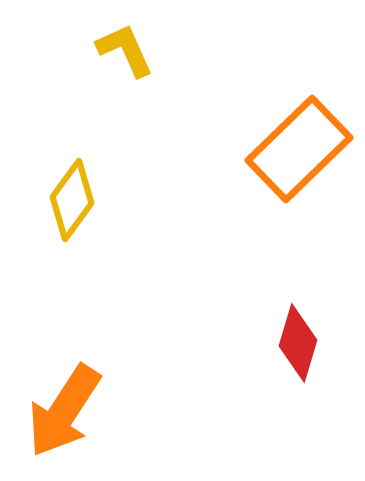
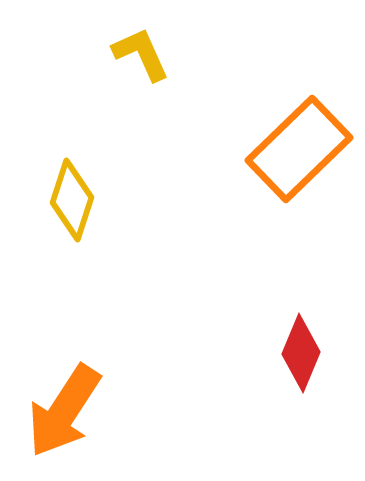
yellow L-shape: moved 16 px right, 4 px down
yellow diamond: rotated 18 degrees counterclockwise
red diamond: moved 3 px right, 10 px down; rotated 6 degrees clockwise
